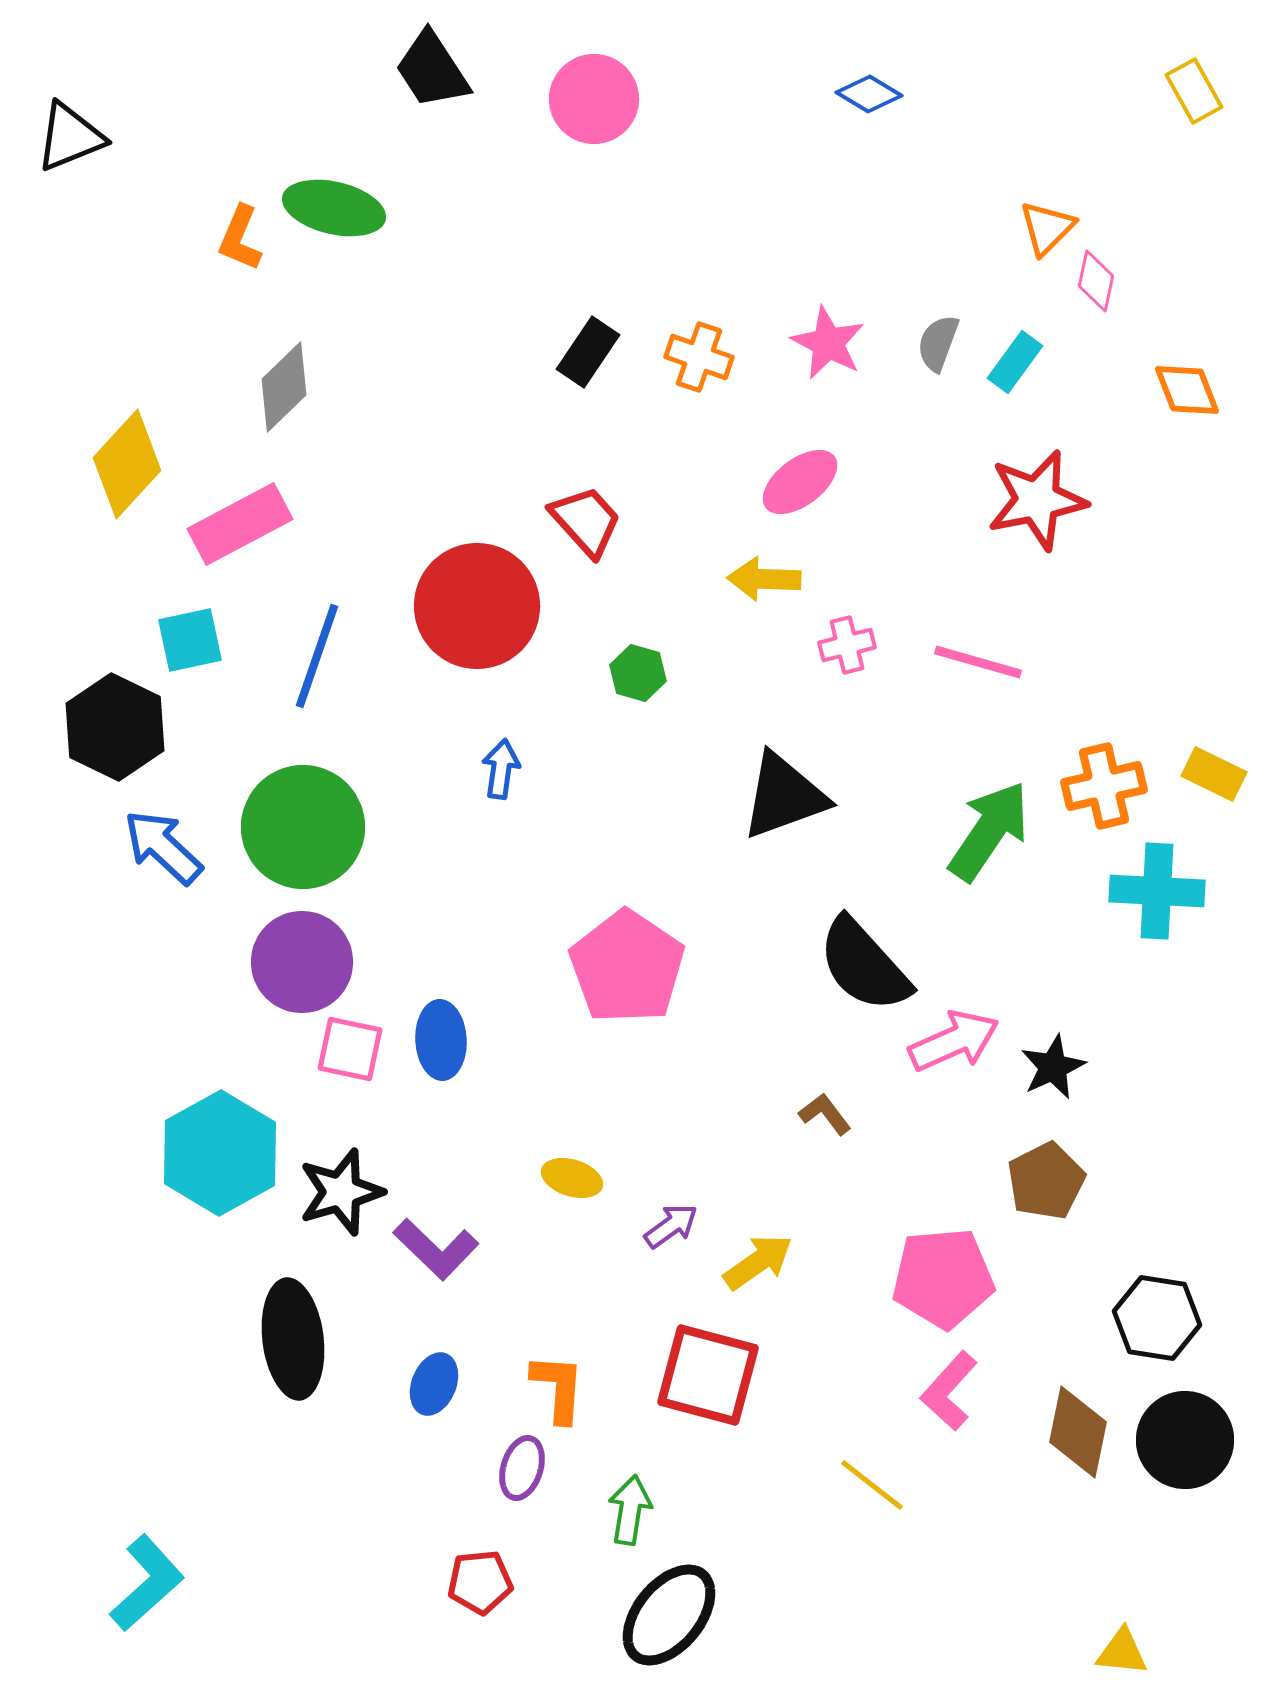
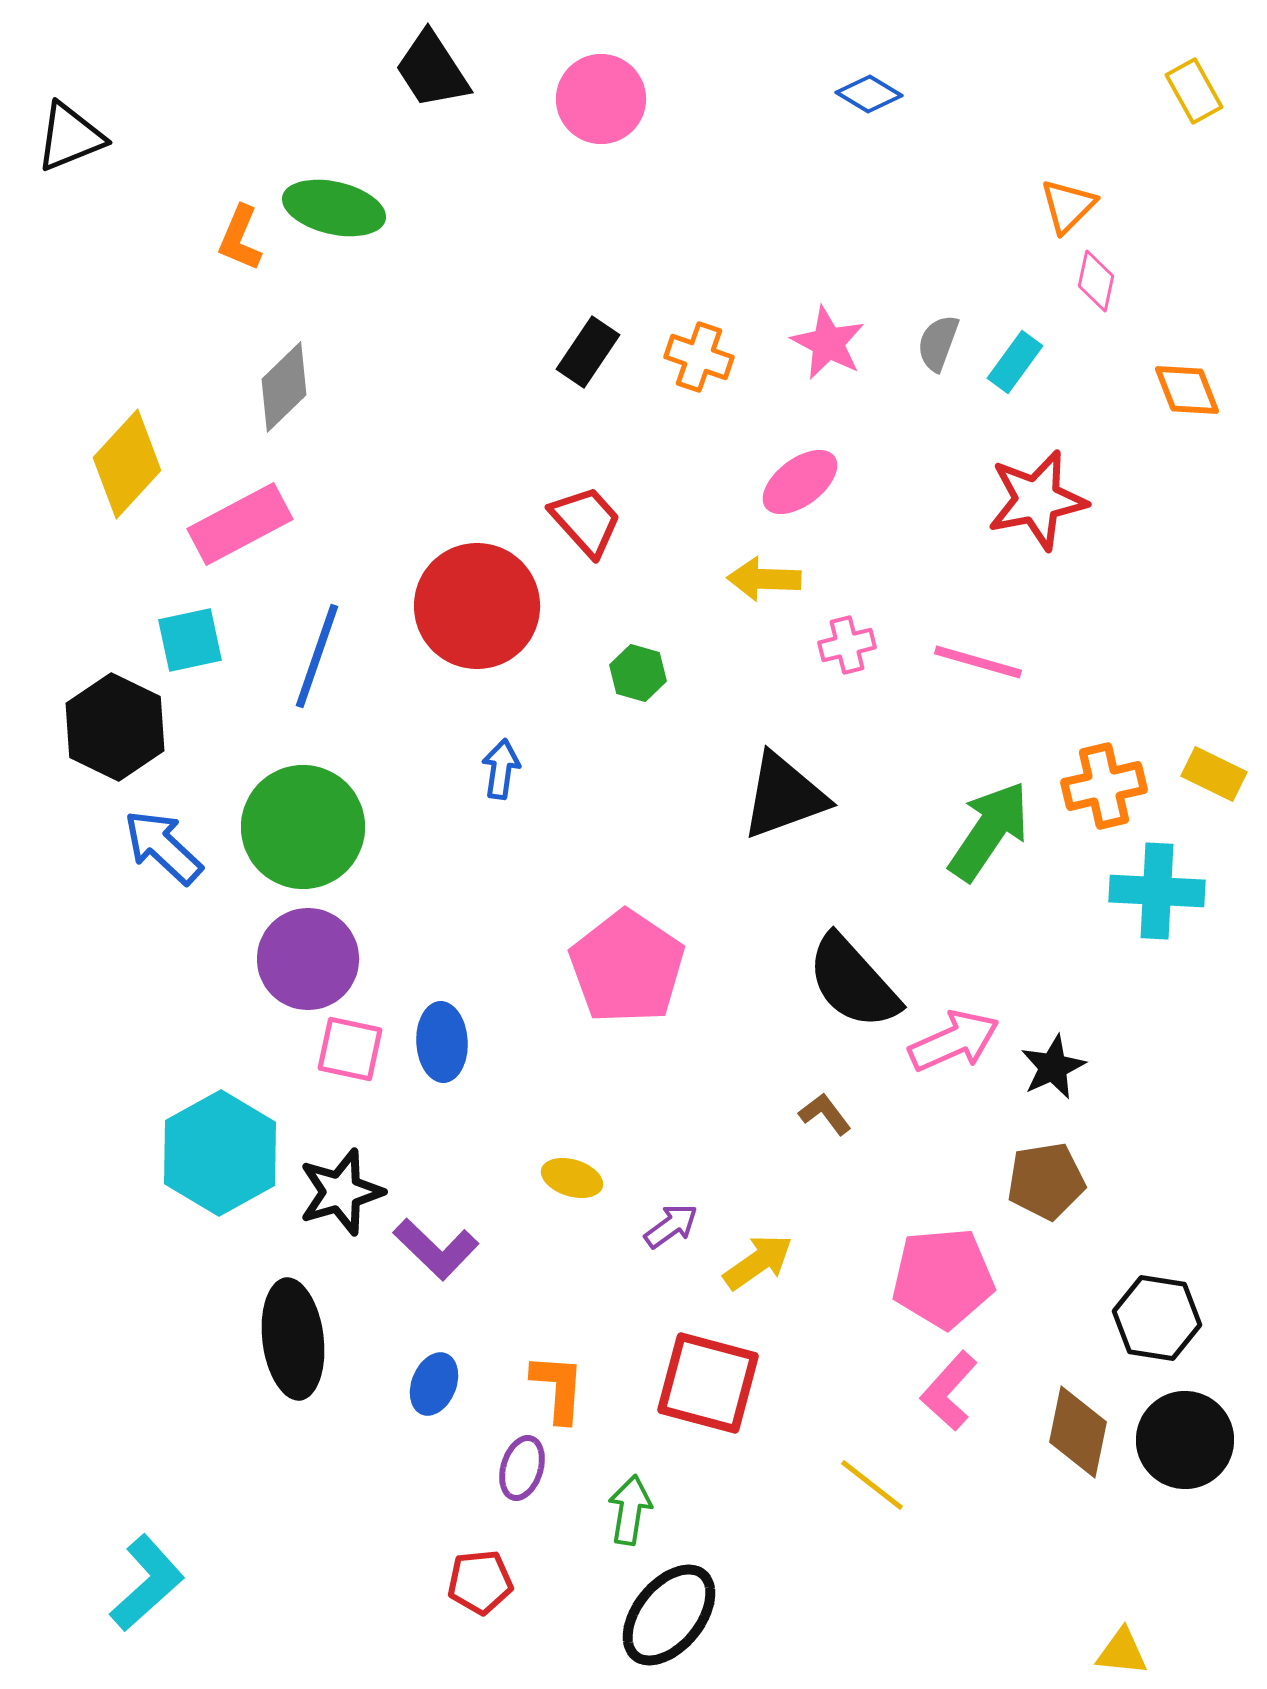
pink circle at (594, 99): moved 7 px right
orange triangle at (1047, 228): moved 21 px right, 22 px up
purple circle at (302, 962): moved 6 px right, 3 px up
black semicircle at (864, 965): moved 11 px left, 17 px down
blue ellipse at (441, 1040): moved 1 px right, 2 px down
brown pentagon at (1046, 1181): rotated 18 degrees clockwise
red square at (708, 1375): moved 8 px down
